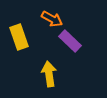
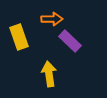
orange arrow: rotated 30 degrees counterclockwise
